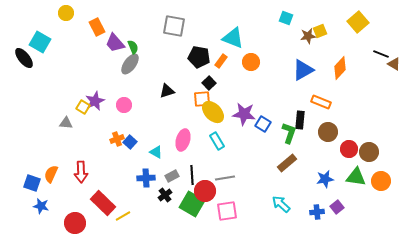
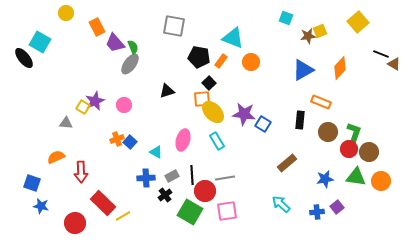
green L-shape at (289, 133): moved 65 px right
orange semicircle at (51, 174): moved 5 px right, 17 px up; rotated 42 degrees clockwise
green square at (192, 204): moved 2 px left, 8 px down
